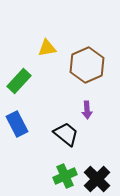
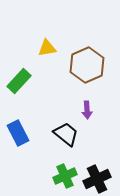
blue rectangle: moved 1 px right, 9 px down
black cross: rotated 20 degrees clockwise
